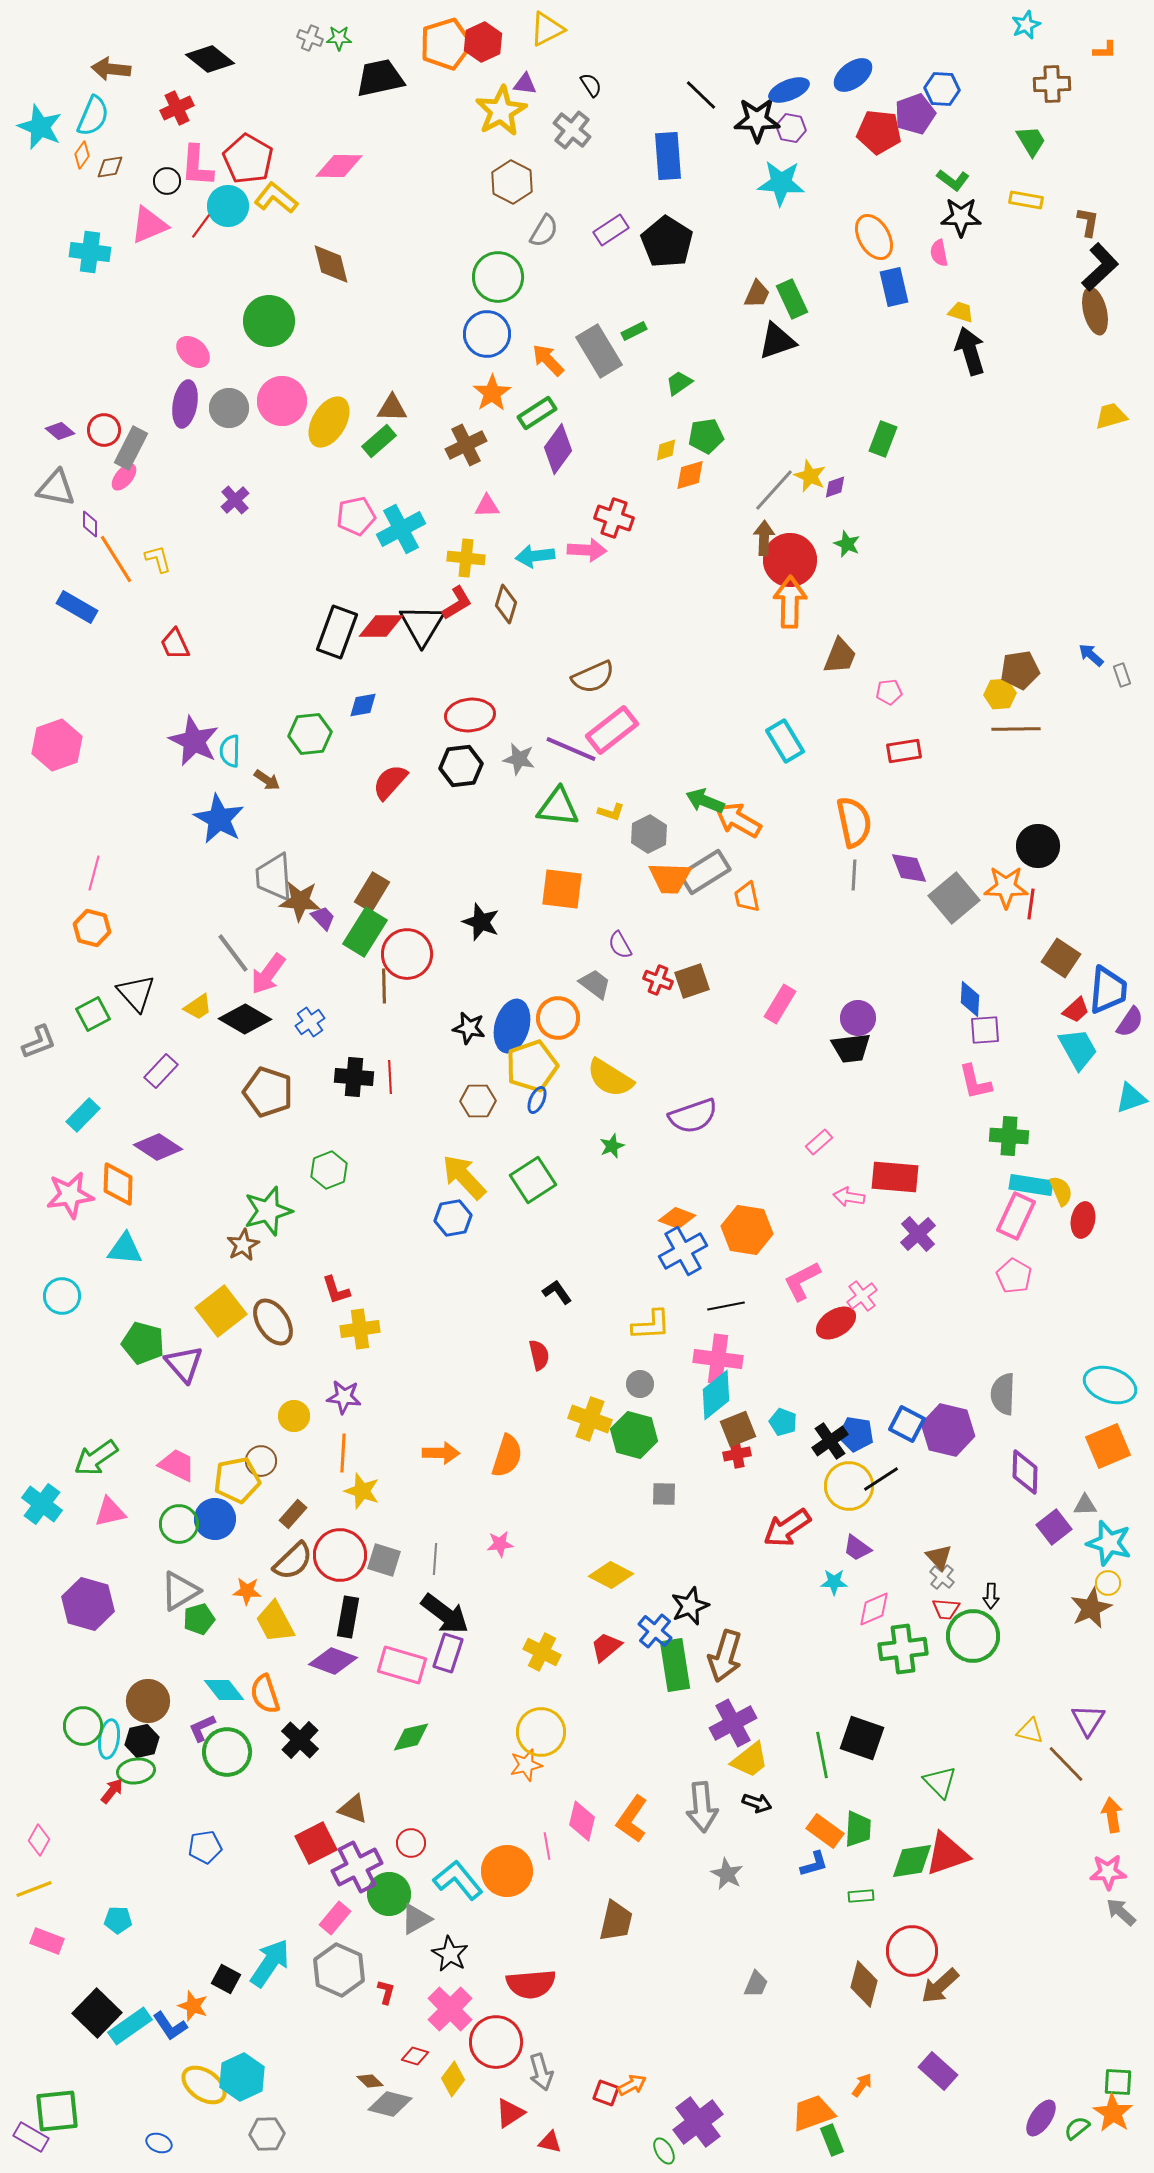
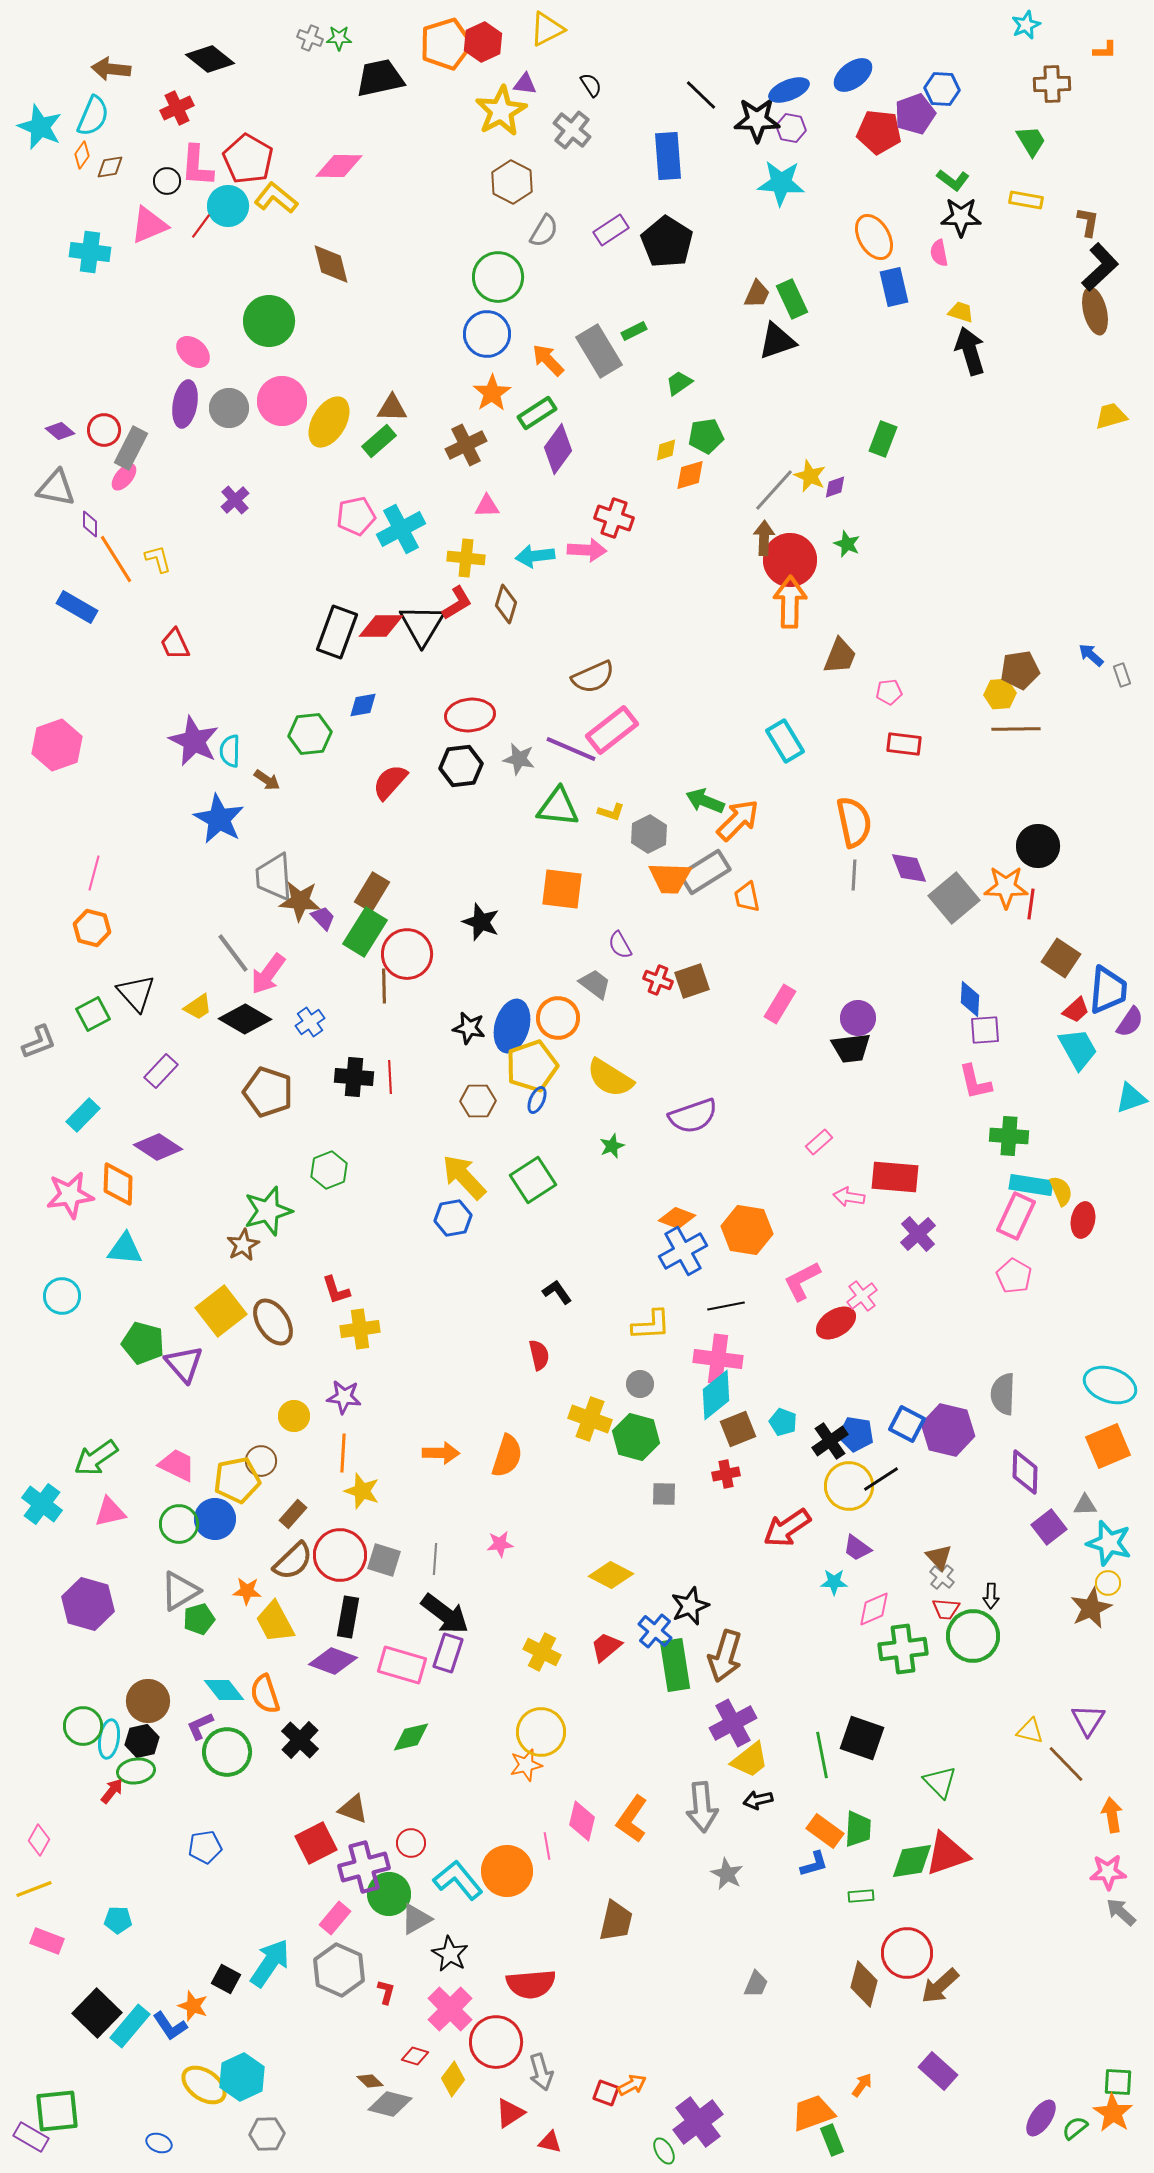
red rectangle at (904, 751): moved 7 px up; rotated 16 degrees clockwise
orange arrow at (738, 820): rotated 105 degrees clockwise
green hexagon at (634, 1435): moved 2 px right, 2 px down
red cross at (737, 1454): moved 11 px left, 20 px down
purple square at (1054, 1527): moved 5 px left
purple L-shape at (202, 1728): moved 2 px left, 2 px up
black arrow at (757, 1803): moved 1 px right, 3 px up; rotated 148 degrees clockwise
purple cross at (357, 1867): moved 7 px right; rotated 12 degrees clockwise
red circle at (912, 1951): moved 5 px left, 2 px down
cyan rectangle at (130, 2026): rotated 15 degrees counterclockwise
green semicircle at (1077, 2128): moved 2 px left
